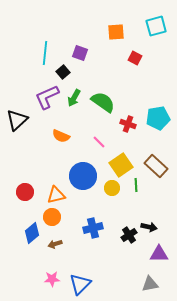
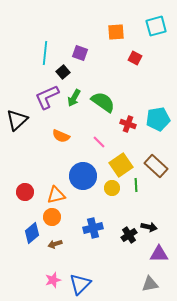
cyan pentagon: moved 1 px down
pink star: moved 1 px right, 1 px down; rotated 14 degrees counterclockwise
